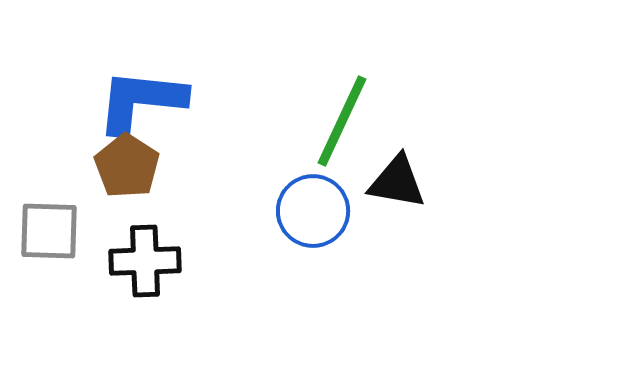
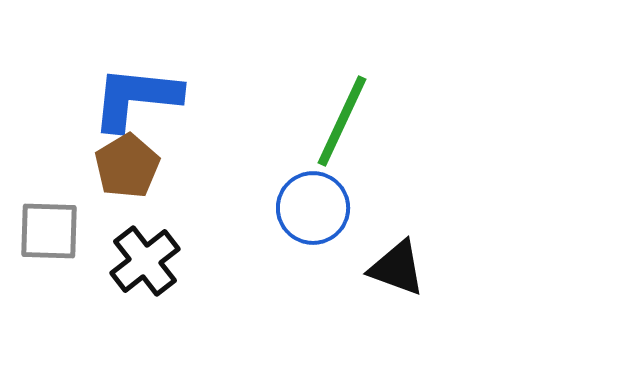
blue L-shape: moved 5 px left, 3 px up
brown pentagon: rotated 8 degrees clockwise
black triangle: moved 86 px down; rotated 10 degrees clockwise
blue circle: moved 3 px up
black cross: rotated 36 degrees counterclockwise
